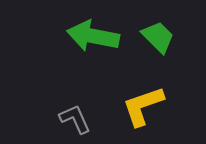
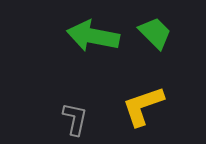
green trapezoid: moved 3 px left, 4 px up
gray L-shape: rotated 36 degrees clockwise
